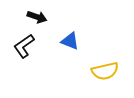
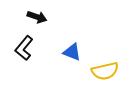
blue triangle: moved 2 px right, 11 px down
black L-shape: moved 2 px down; rotated 15 degrees counterclockwise
